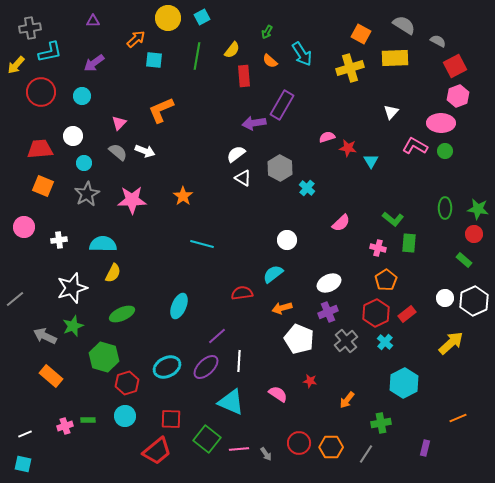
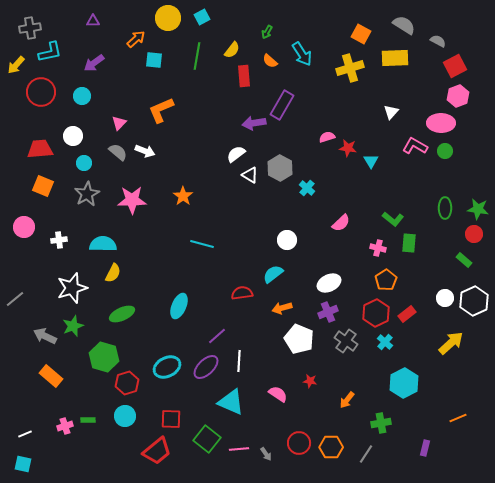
white triangle at (243, 178): moved 7 px right, 3 px up
gray cross at (346, 341): rotated 15 degrees counterclockwise
